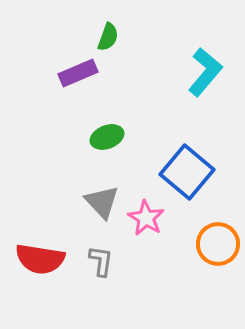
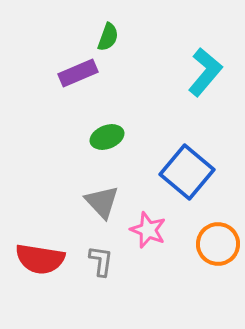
pink star: moved 2 px right, 12 px down; rotated 9 degrees counterclockwise
